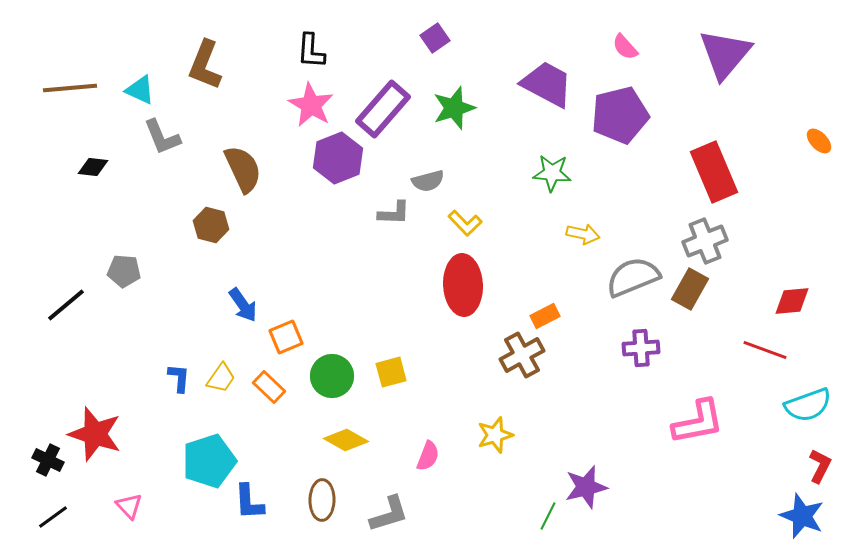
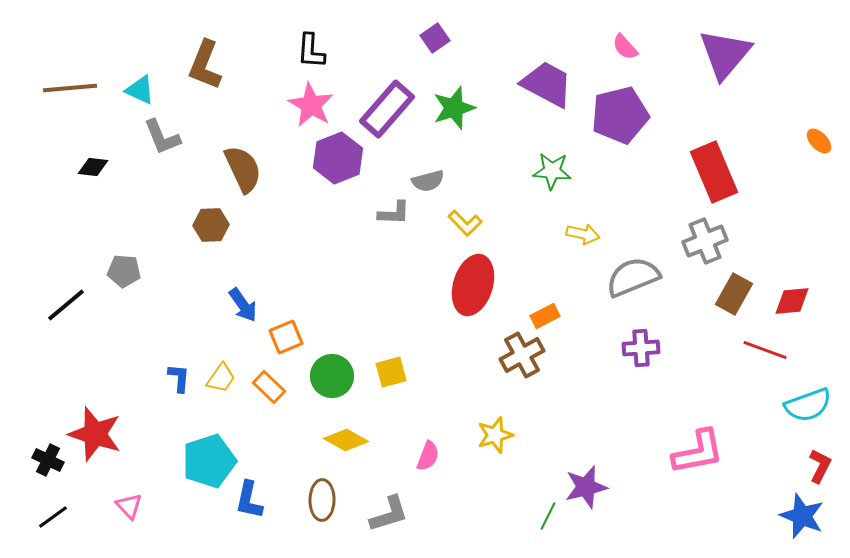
purple rectangle at (383, 109): moved 4 px right
green star at (552, 173): moved 2 px up
brown hexagon at (211, 225): rotated 16 degrees counterclockwise
red ellipse at (463, 285): moved 10 px right; rotated 20 degrees clockwise
brown rectangle at (690, 289): moved 44 px right, 5 px down
pink L-shape at (698, 422): moved 30 px down
blue L-shape at (249, 502): moved 2 px up; rotated 15 degrees clockwise
